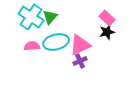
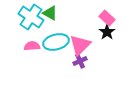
green triangle: moved 4 px up; rotated 42 degrees counterclockwise
black star: rotated 21 degrees counterclockwise
pink triangle: rotated 20 degrees counterclockwise
